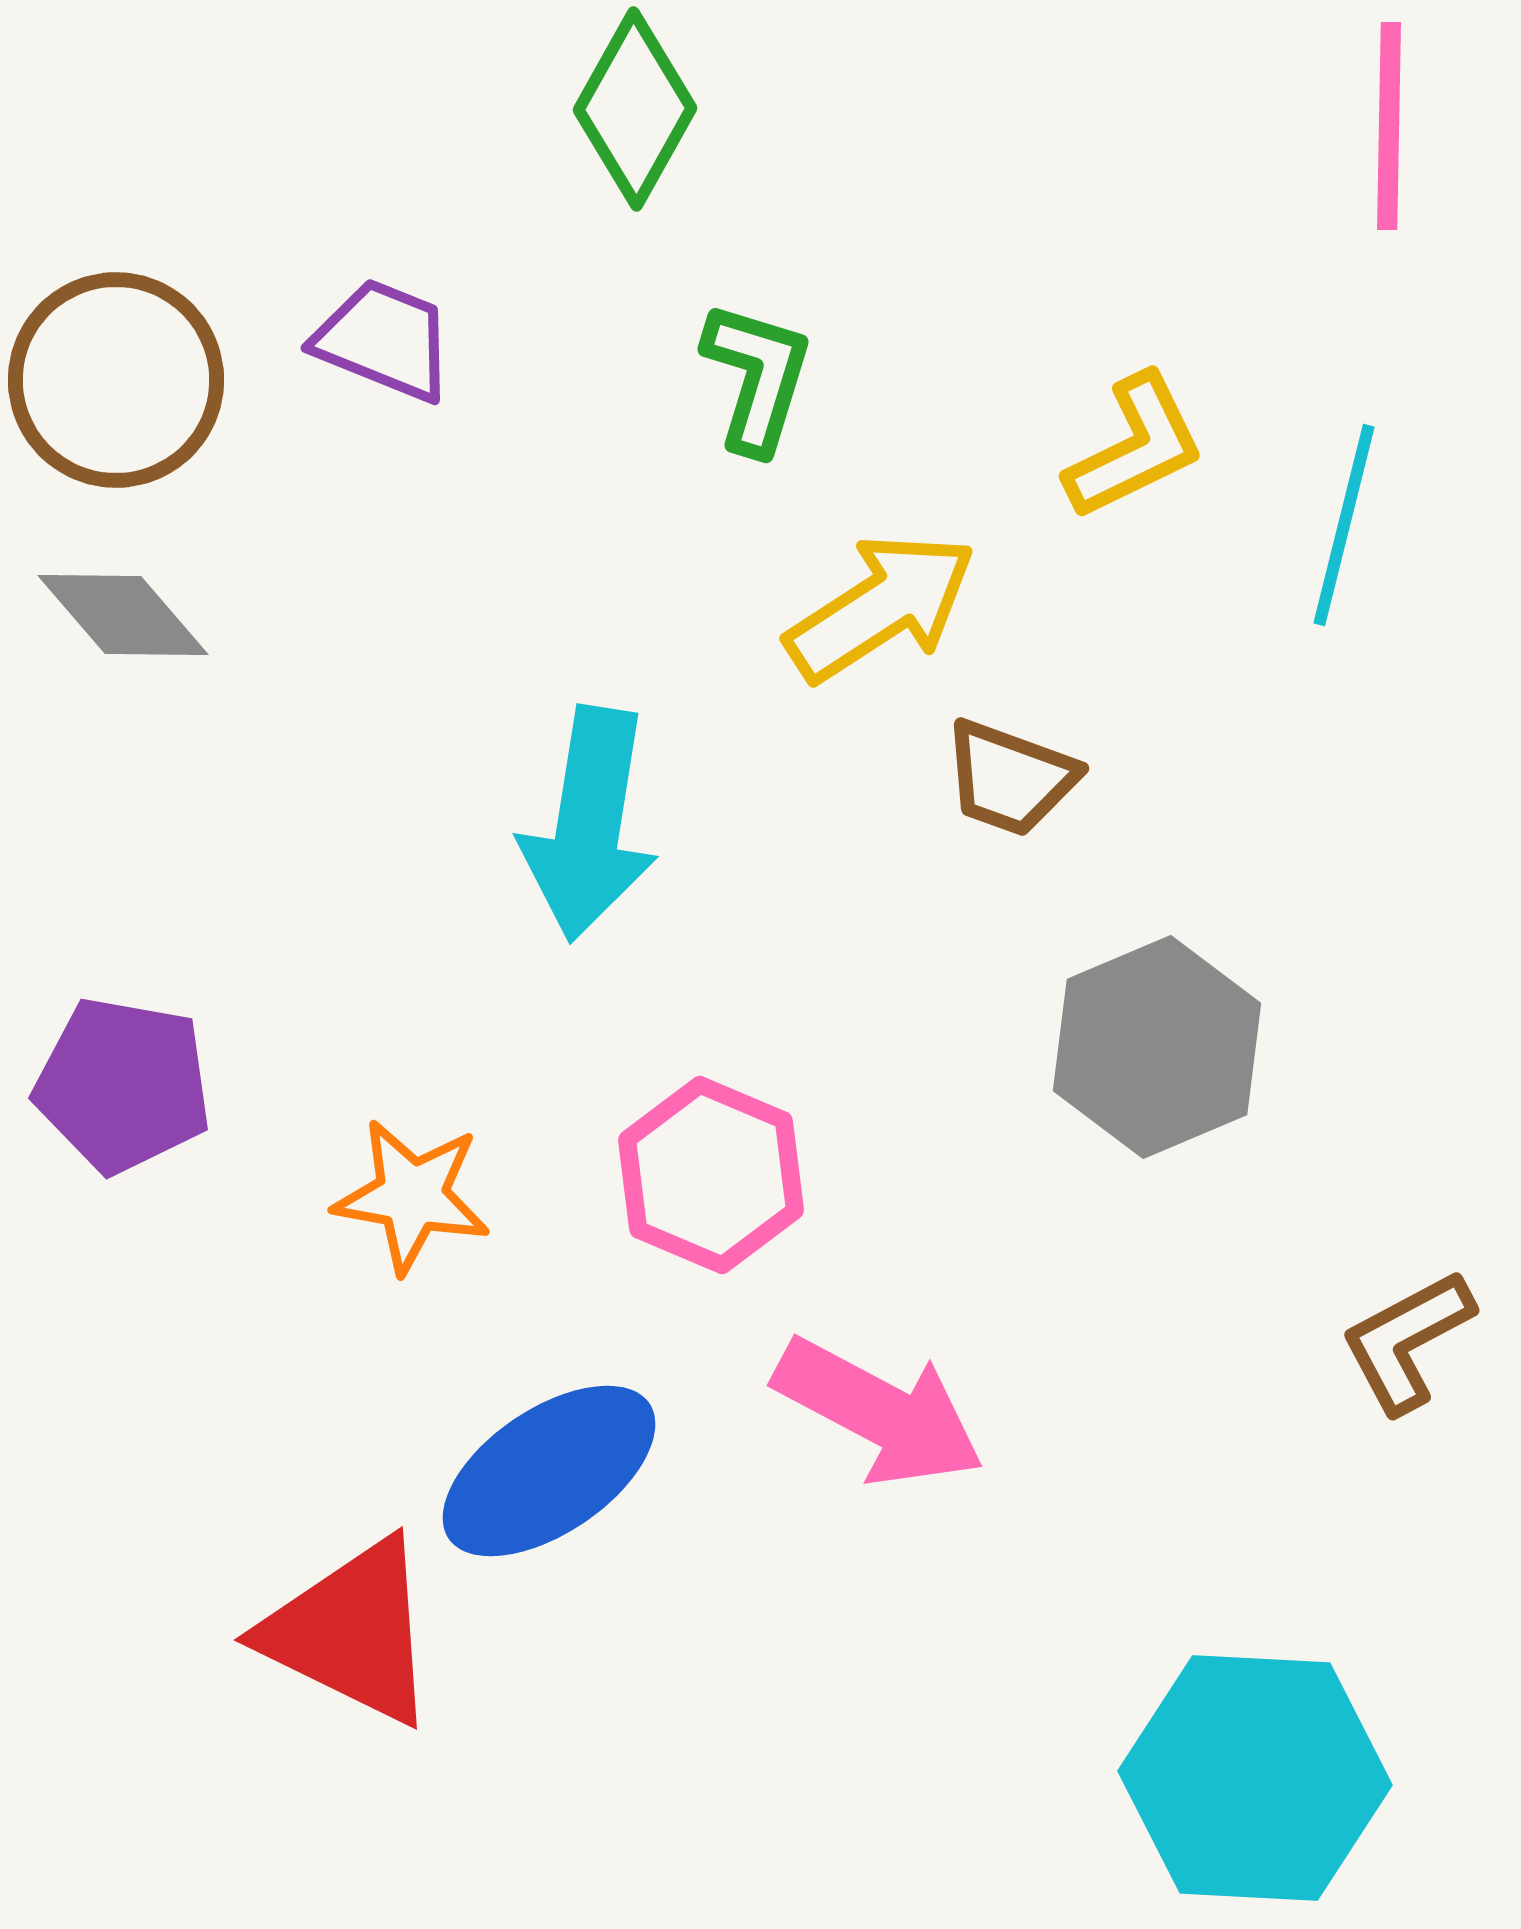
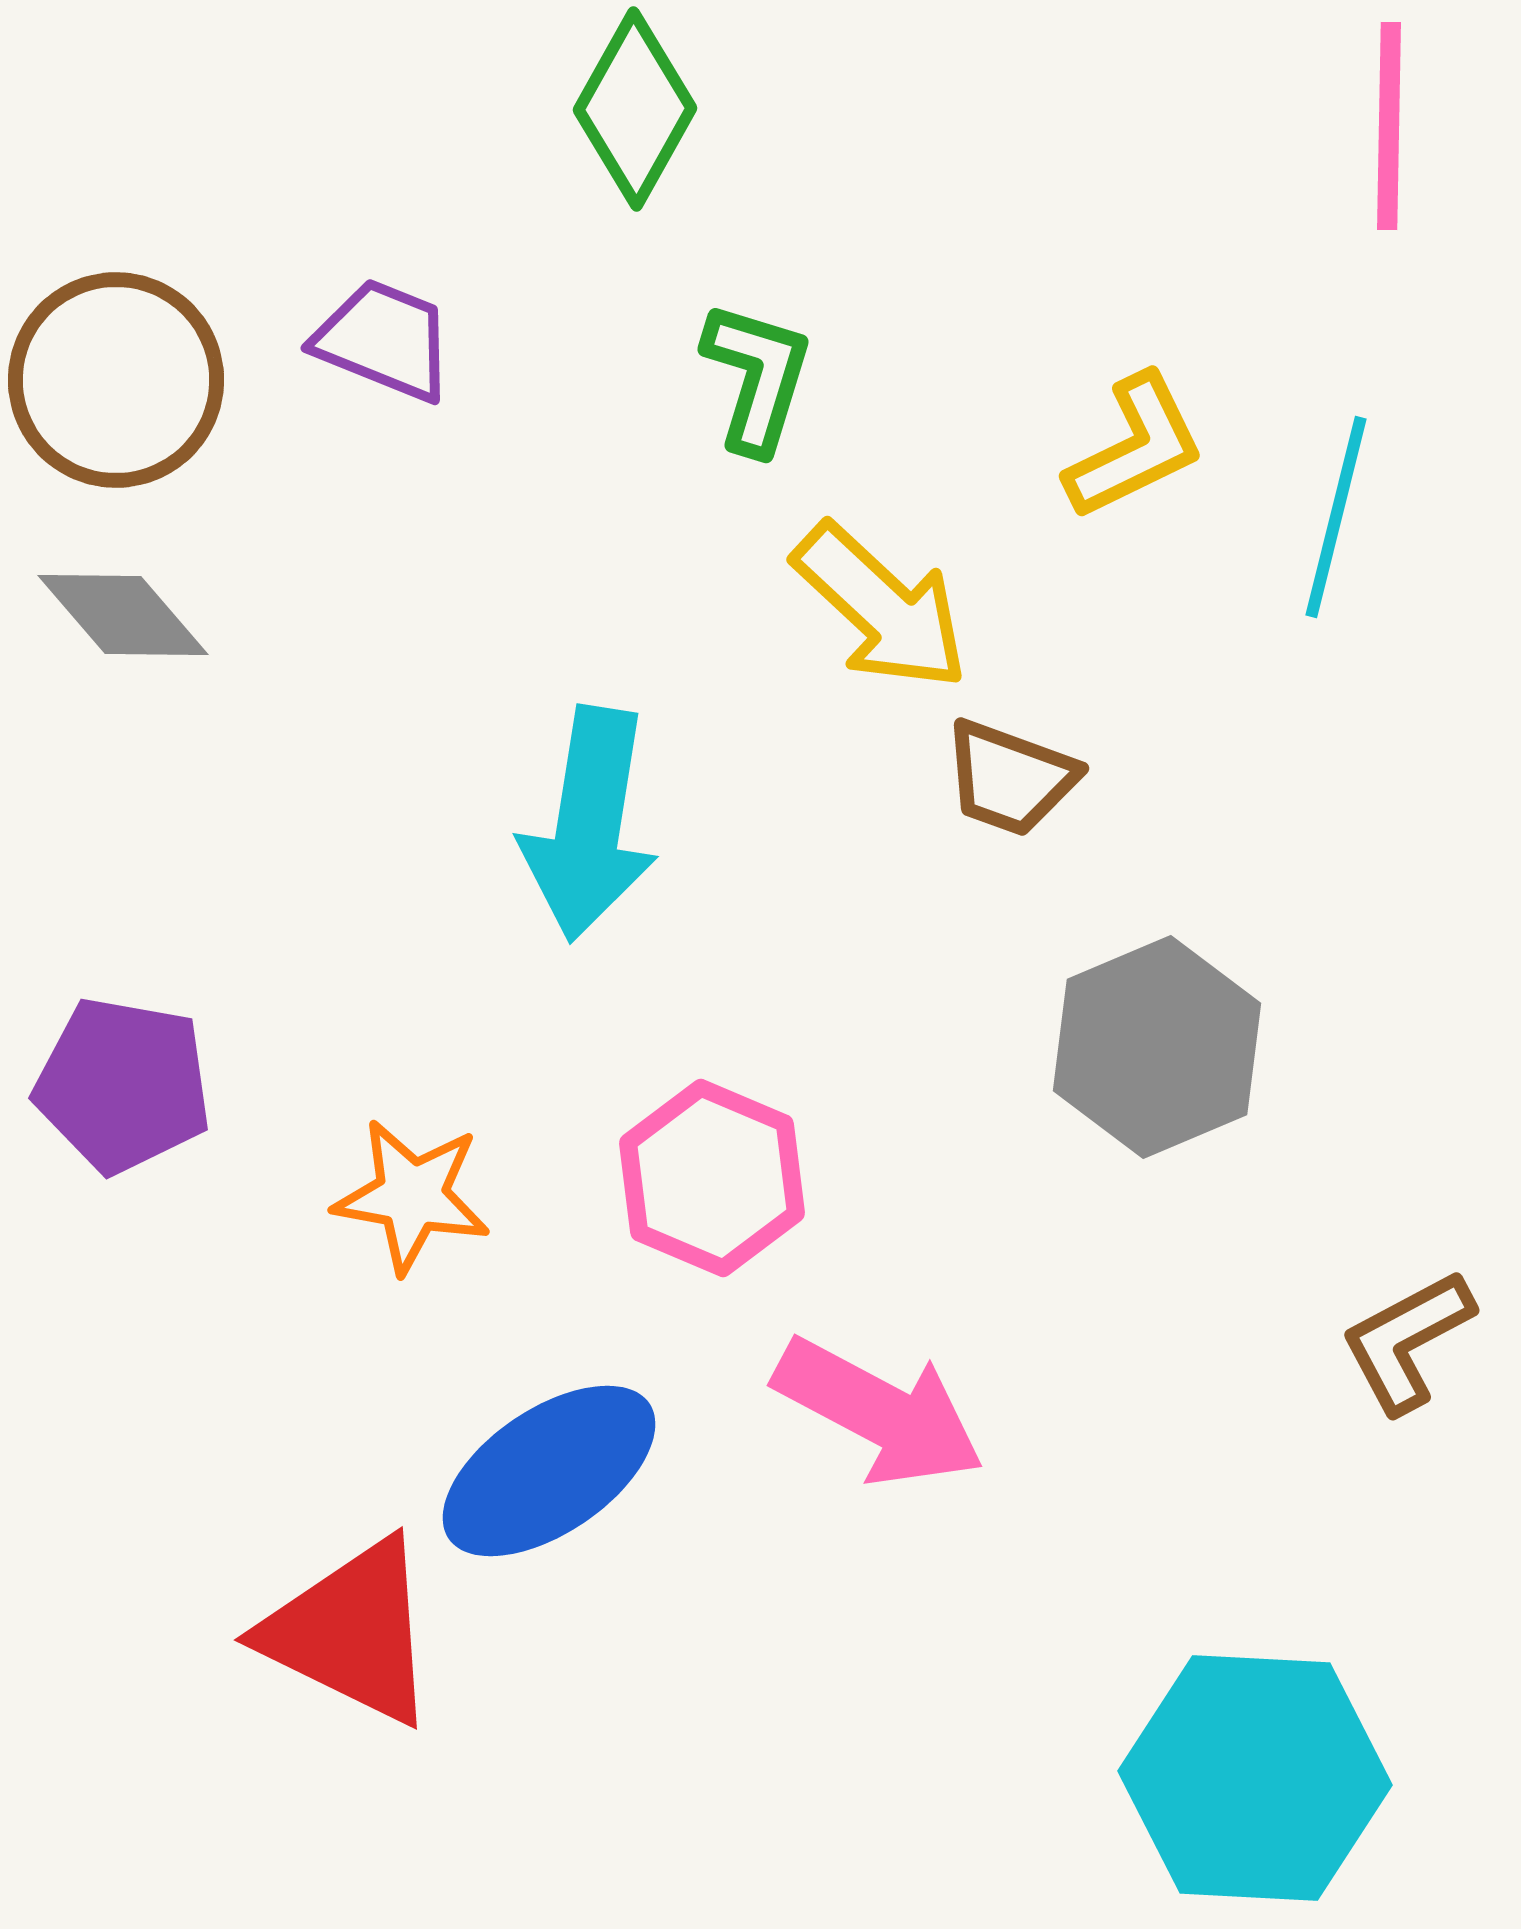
cyan line: moved 8 px left, 8 px up
yellow arrow: rotated 76 degrees clockwise
pink hexagon: moved 1 px right, 3 px down
